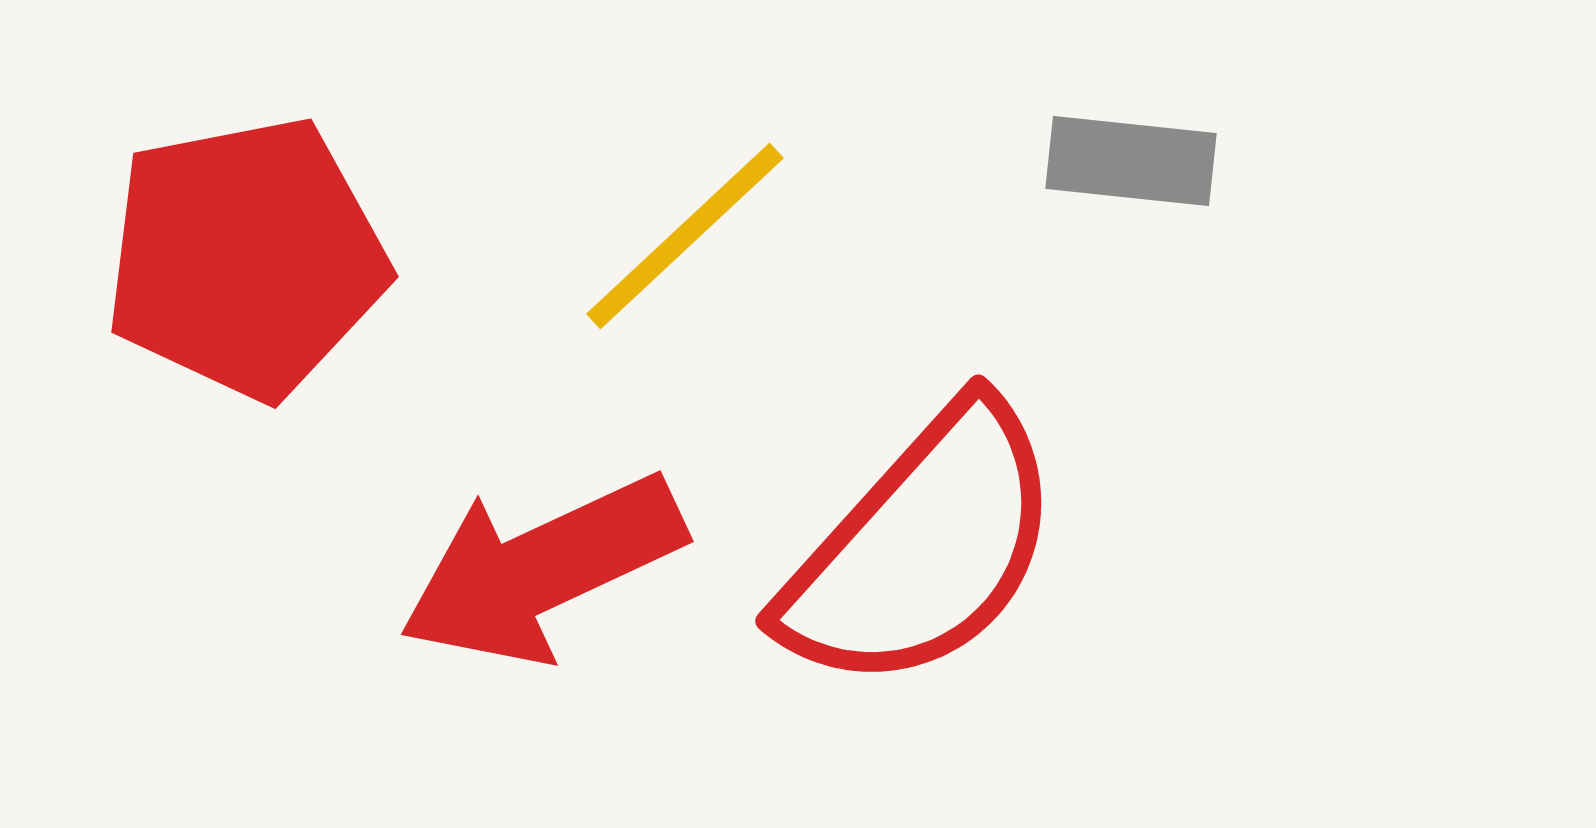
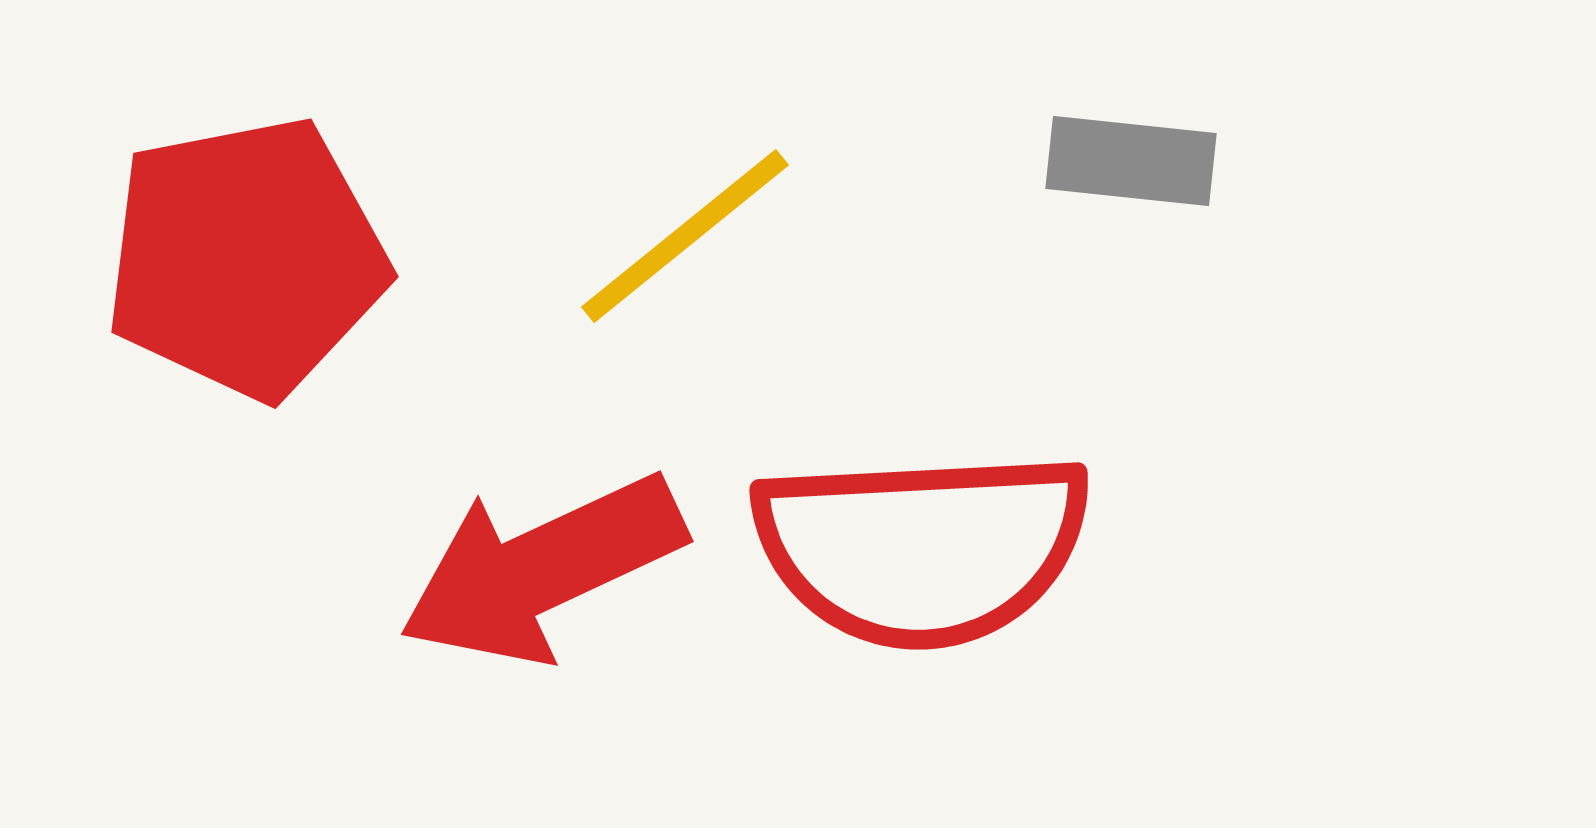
yellow line: rotated 4 degrees clockwise
red semicircle: rotated 45 degrees clockwise
